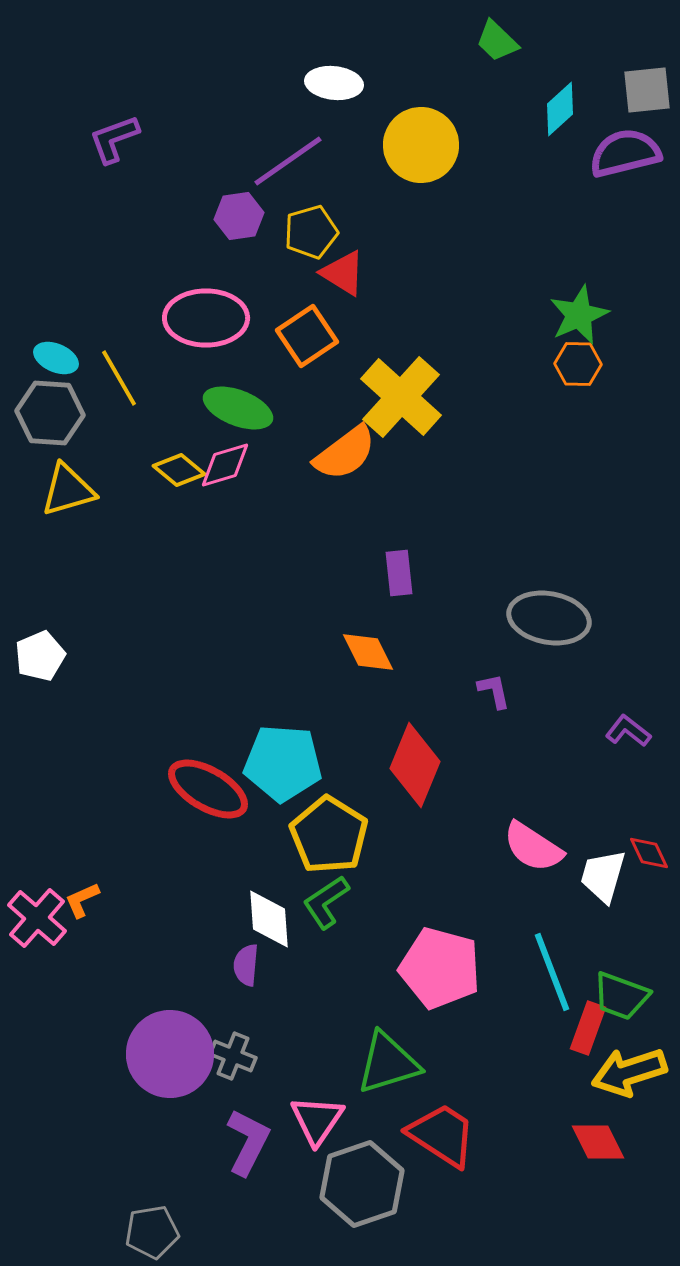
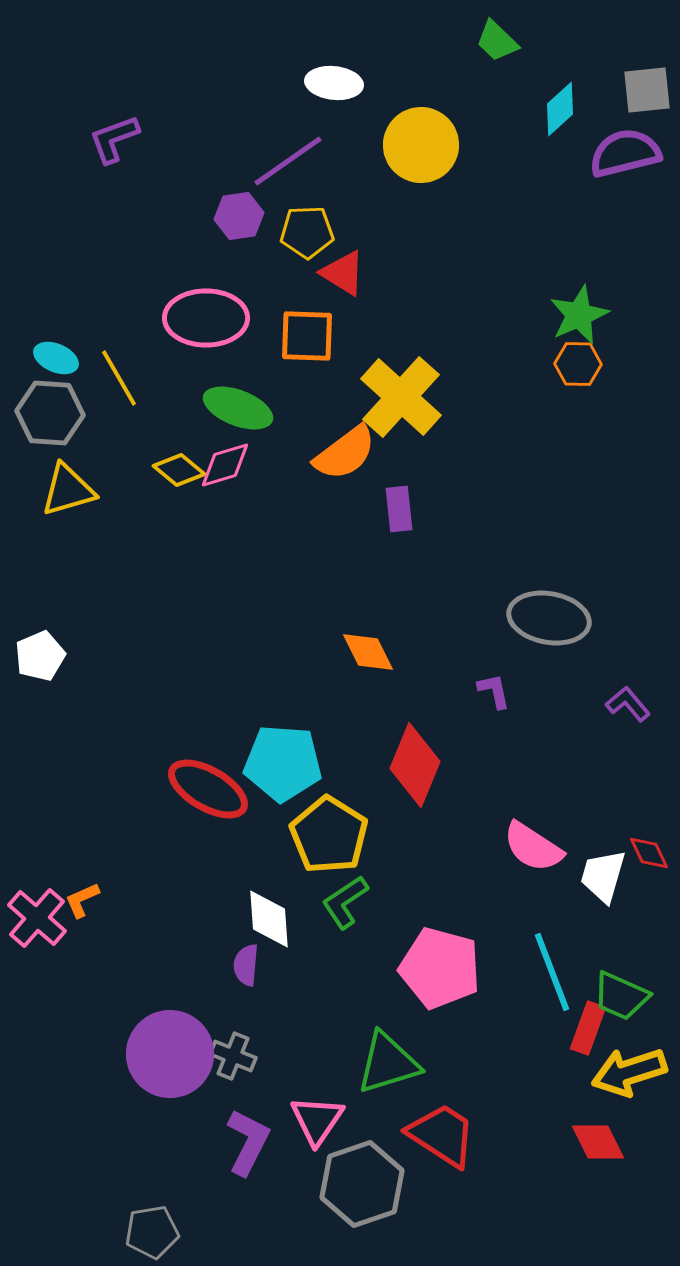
yellow pentagon at (311, 232): moved 4 px left; rotated 14 degrees clockwise
orange square at (307, 336): rotated 36 degrees clockwise
purple rectangle at (399, 573): moved 64 px up
purple L-shape at (628, 731): moved 27 px up; rotated 12 degrees clockwise
green L-shape at (326, 902): moved 19 px right
green trapezoid at (621, 996): rotated 4 degrees clockwise
